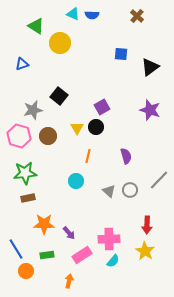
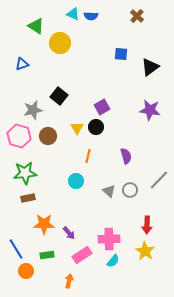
blue semicircle: moved 1 px left, 1 px down
purple star: rotated 10 degrees counterclockwise
